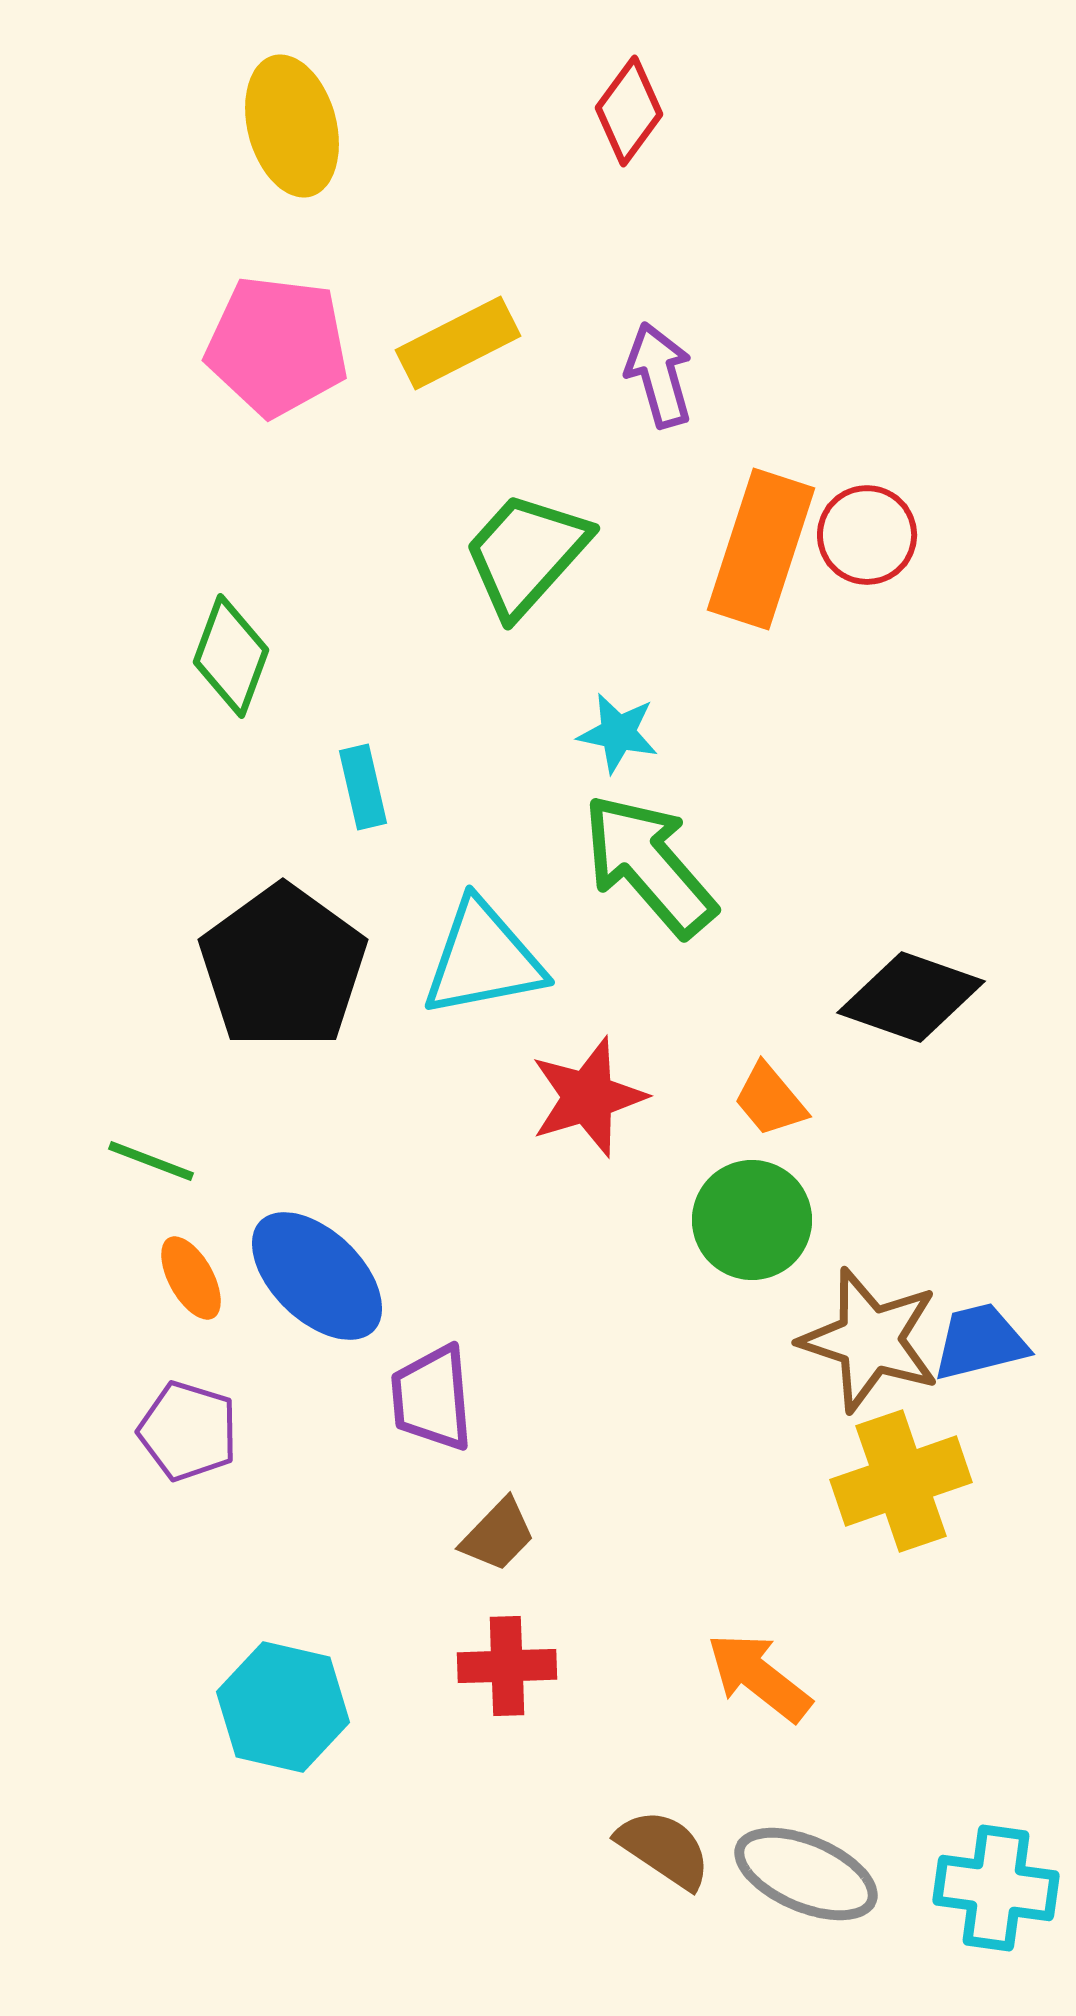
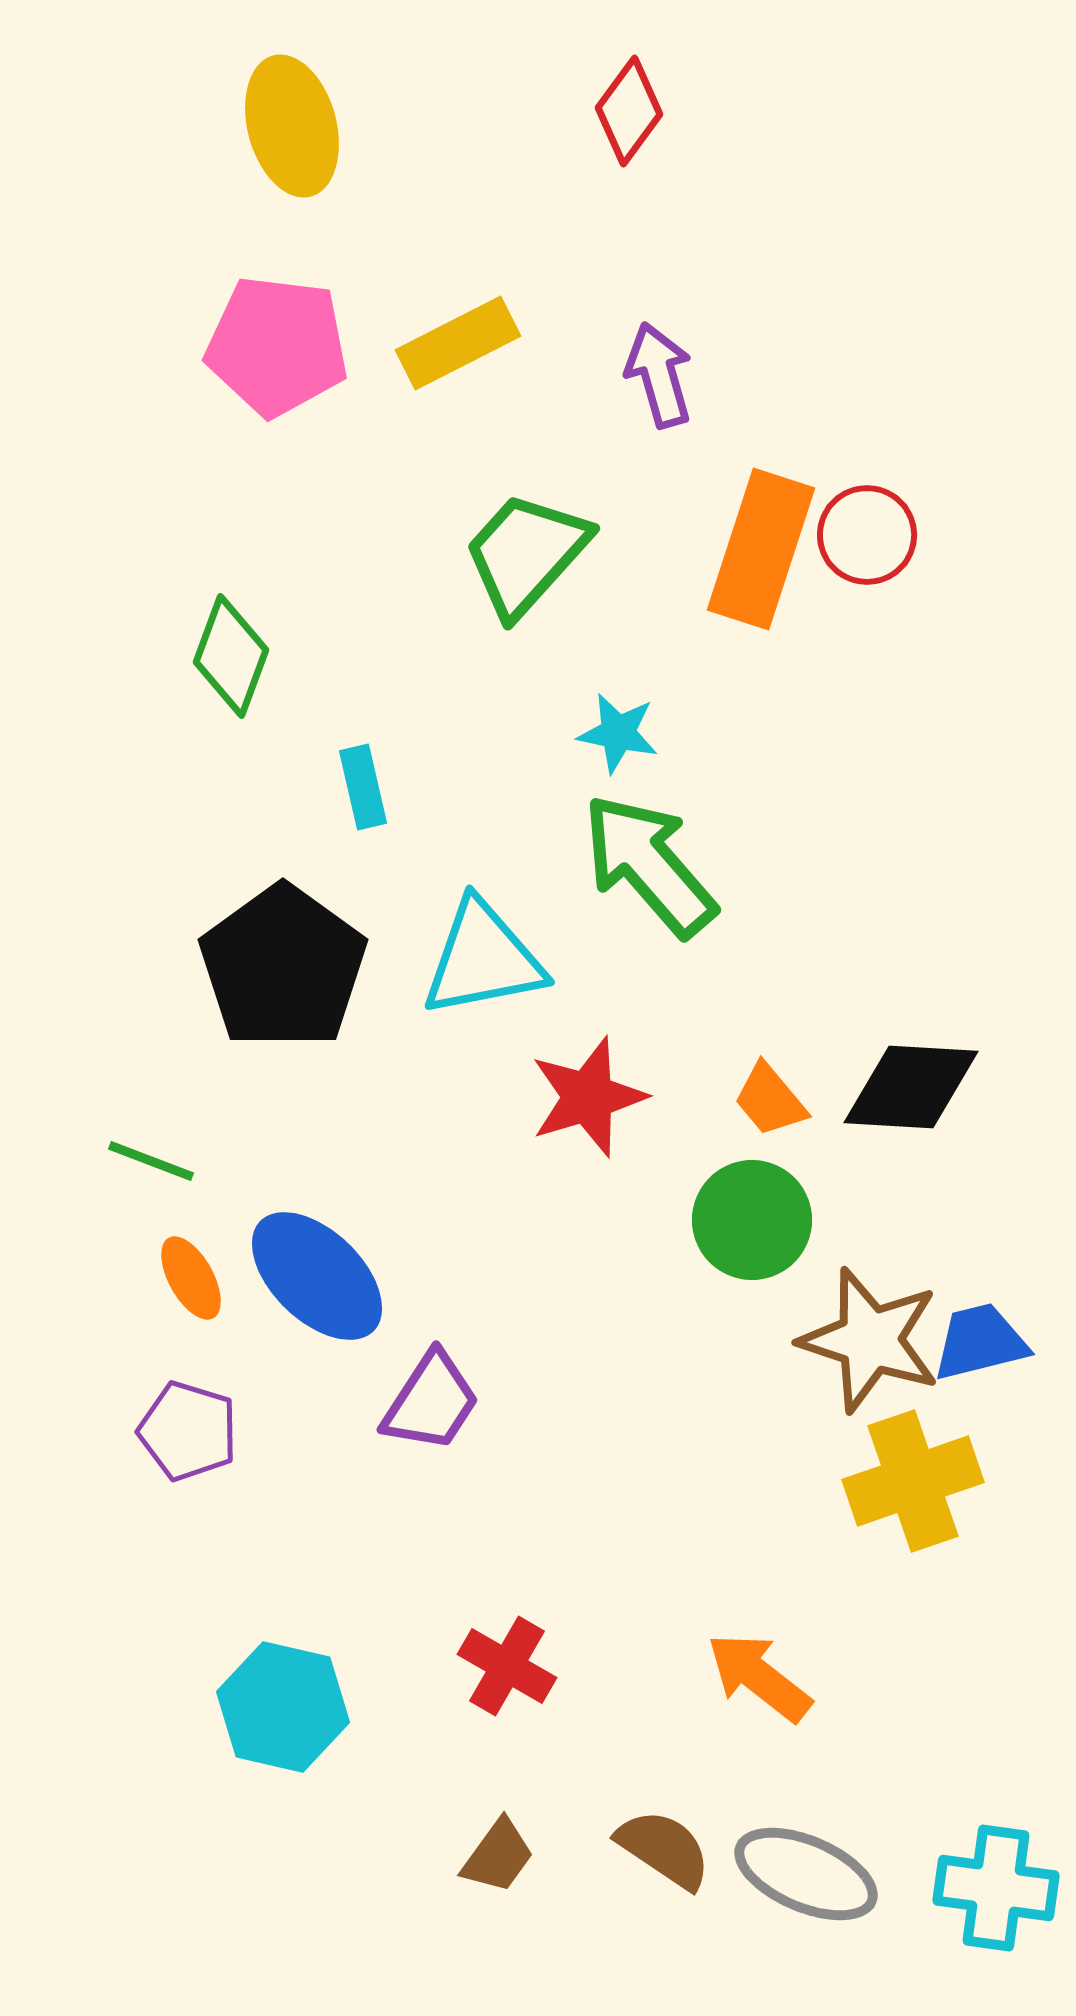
black diamond: moved 90 px down; rotated 16 degrees counterclockwise
purple trapezoid: moved 1 px left, 4 px down; rotated 142 degrees counterclockwise
yellow cross: moved 12 px right
brown trapezoid: moved 321 px down; rotated 8 degrees counterclockwise
red cross: rotated 32 degrees clockwise
